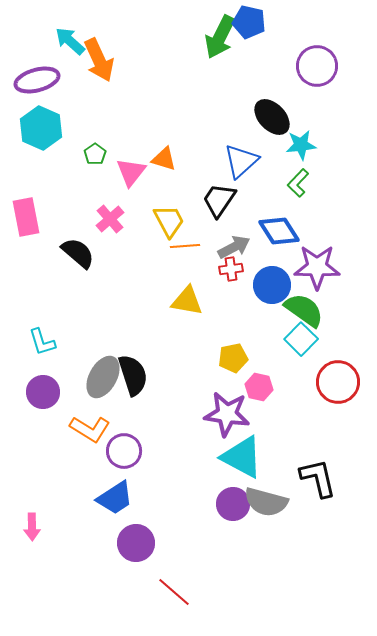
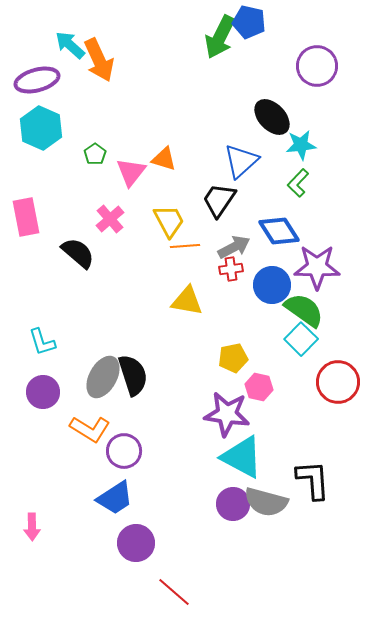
cyan arrow at (70, 41): moved 4 px down
black L-shape at (318, 478): moved 5 px left, 2 px down; rotated 9 degrees clockwise
